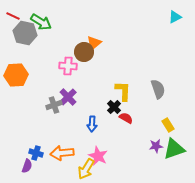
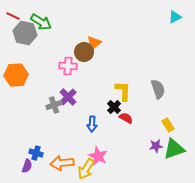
orange arrow: moved 10 px down
